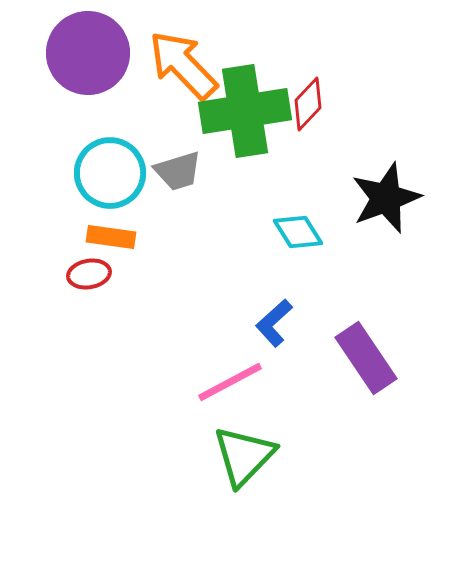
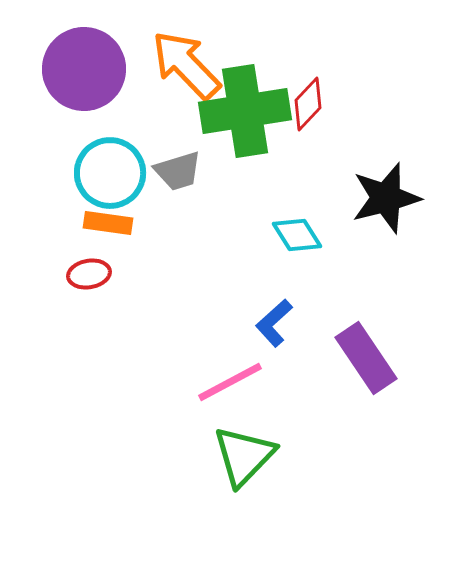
purple circle: moved 4 px left, 16 px down
orange arrow: moved 3 px right
black star: rotated 6 degrees clockwise
cyan diamond: moved 1 px left, 3 px down
orange rectangle: moved 3 px left, 14 px up
